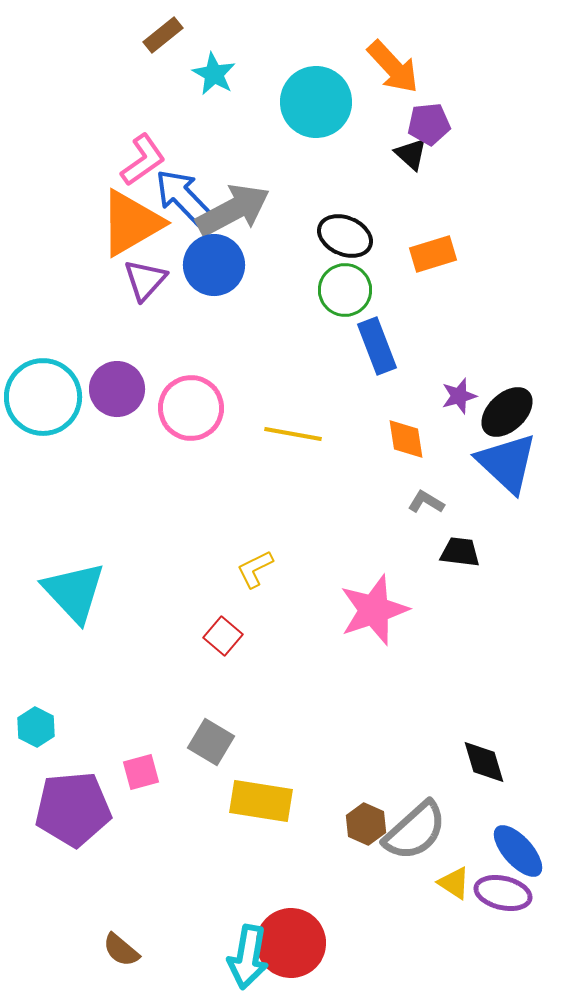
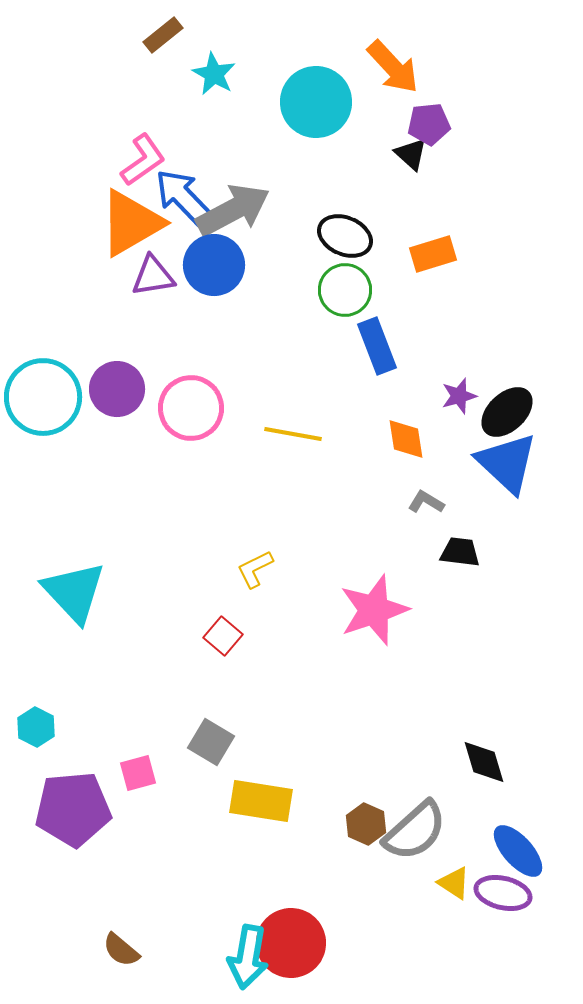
purple triangle at (145, 280): moved 8 px right, 4 px up; rotated 39 degrees clockwise
pink square at (141, 772): moved 3 px left, 1 px down
